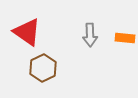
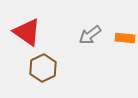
gray arrow: rotated 55 degrees clockwise
